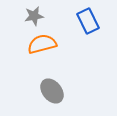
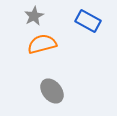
gray star: rotated 18 degrees counterclockwise
blue rectangle: rotated 35 degrees counterclockwise
